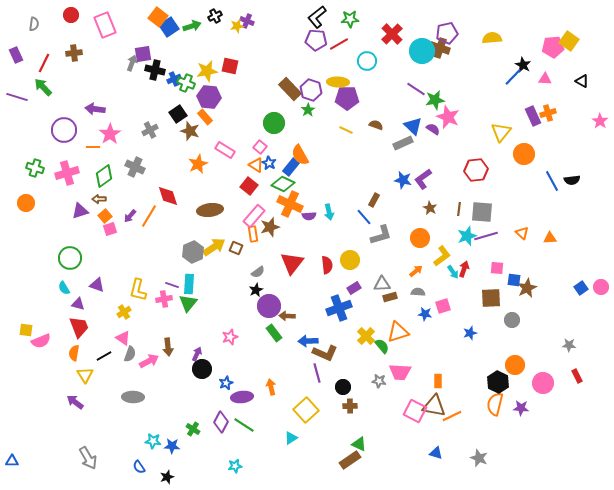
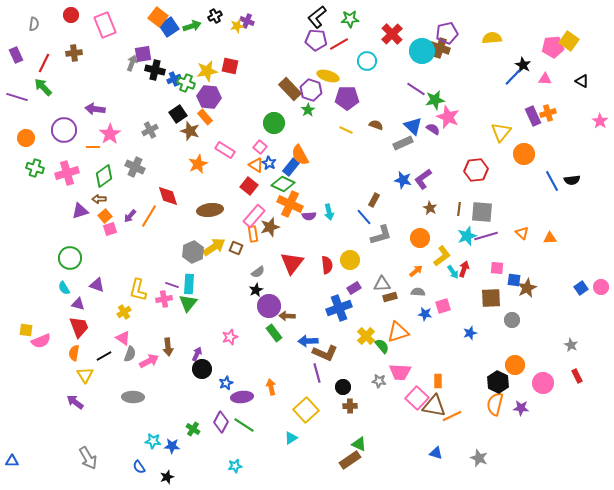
yellow ellipse at (338, 82): moved 10 px left, 6 px up; rotated 15 degrees clockwise
orange circle at (26, 203): moved 65 px up
gray star at (569, 345): moved 2 px right; rotated 24 degrees clockwise
pink square at (415, 411): moved 2 px right, 13 px up; rotated 15 degrees clockwise
